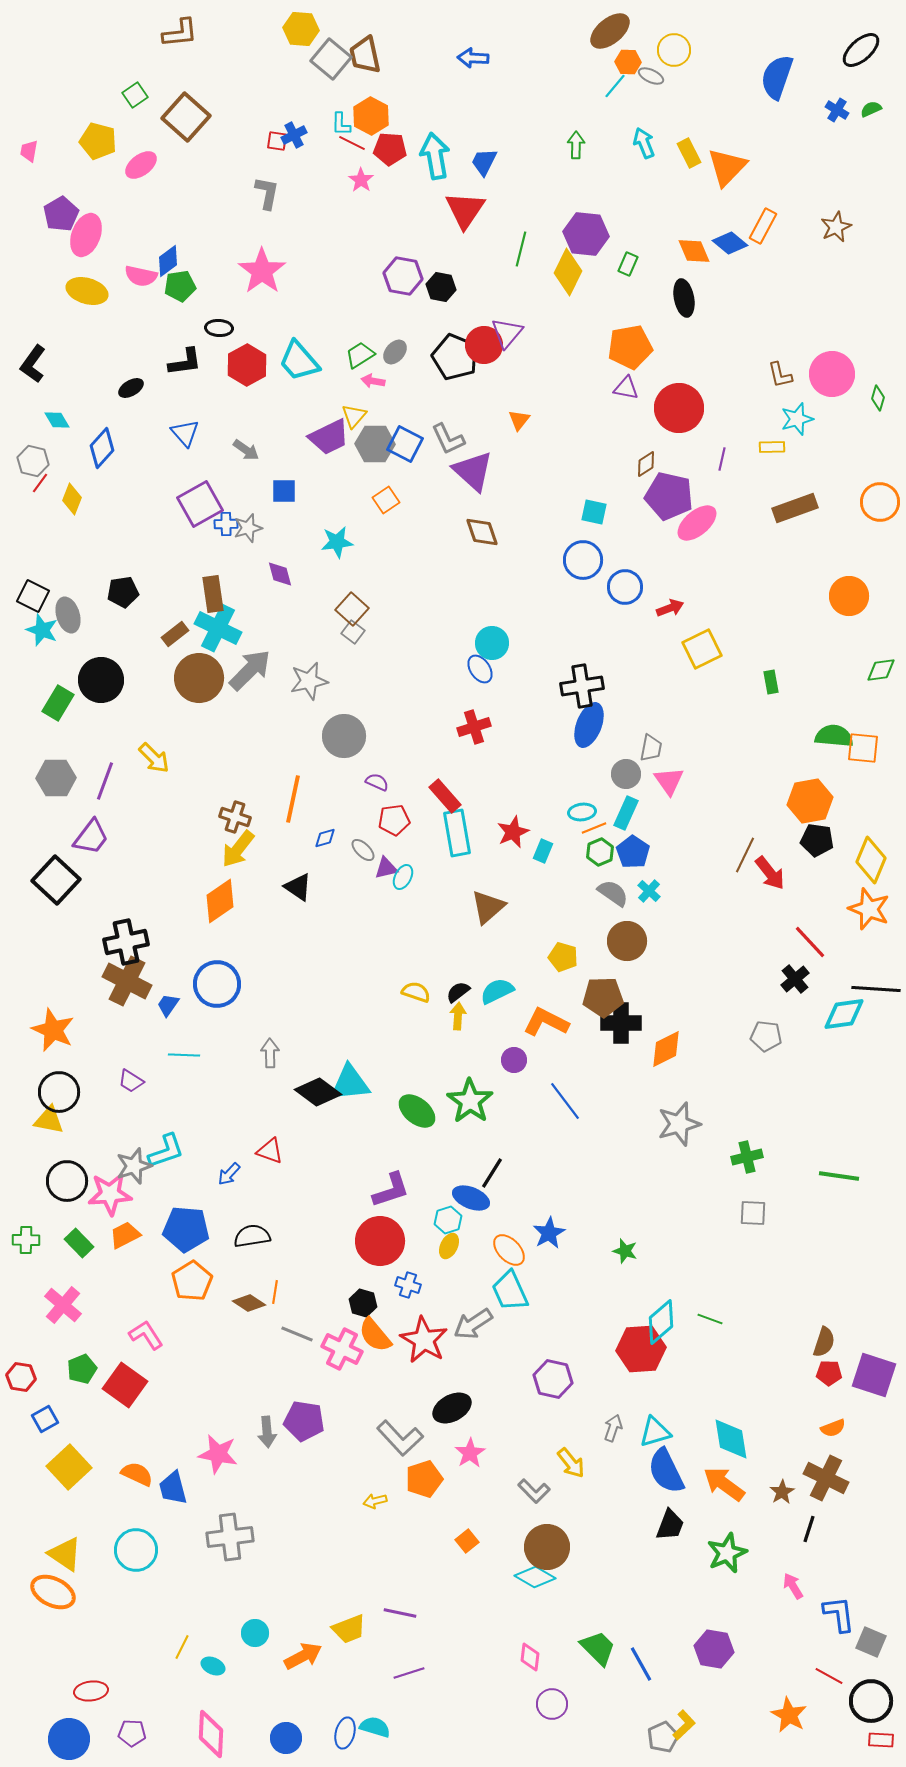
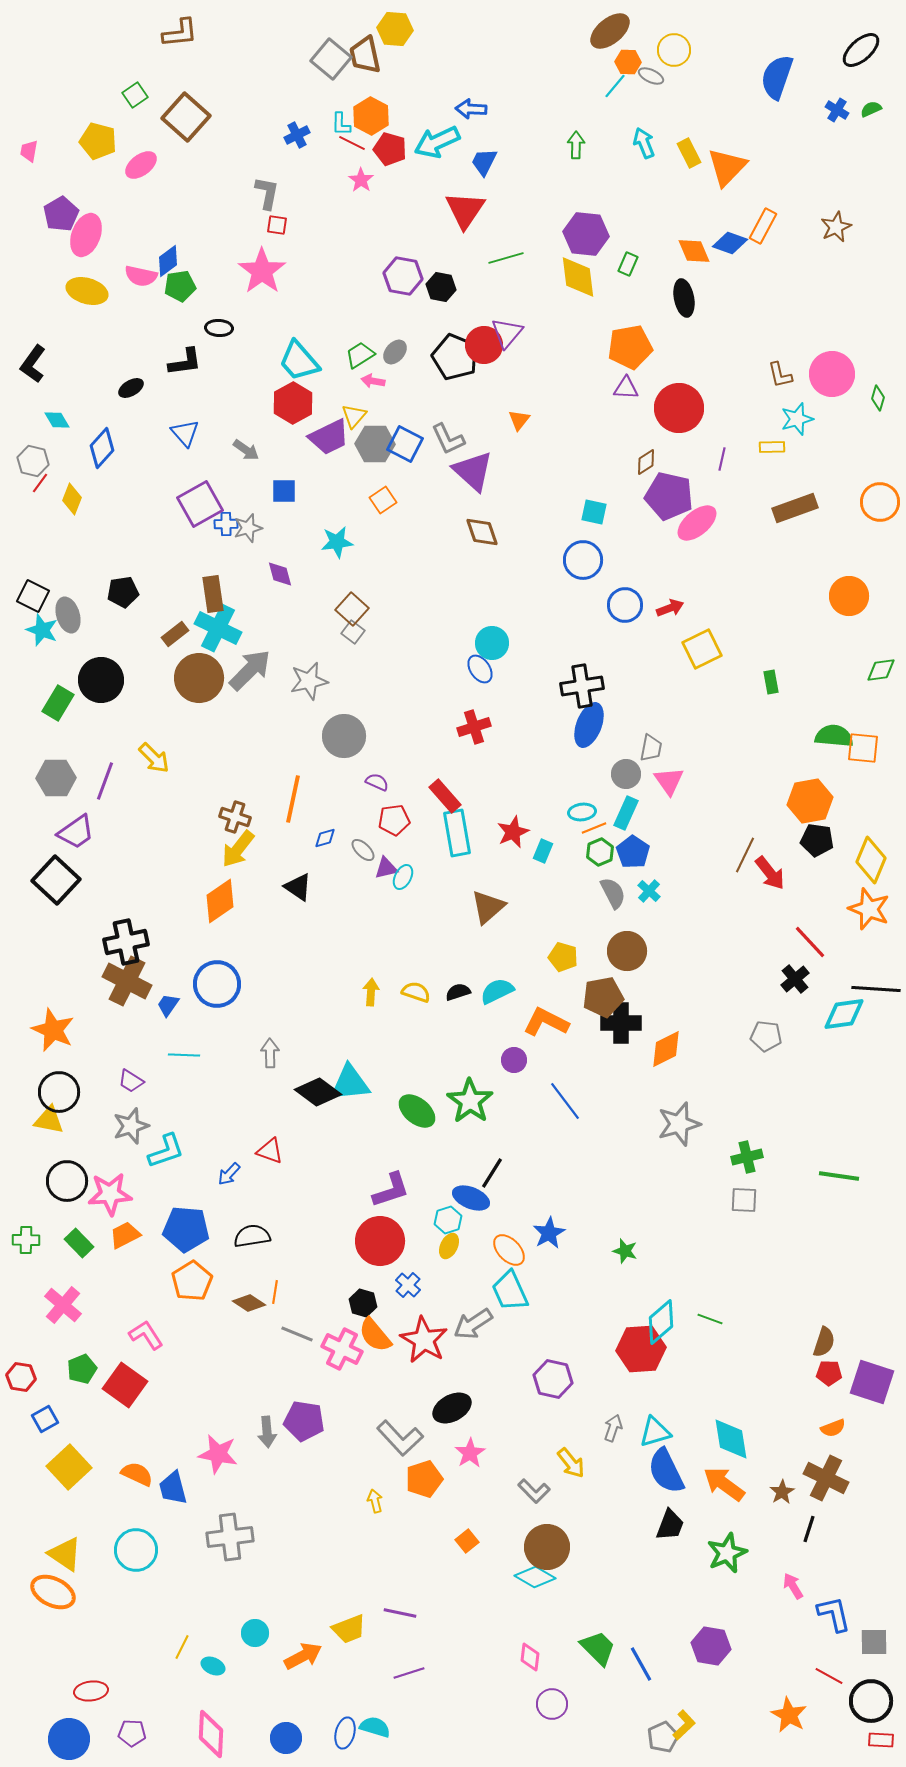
yellow hexagon at (301, 29): moved 94 px right
blue arrow at (473, 58): moved 2 px left, 51 px down
blue cross at (294, 135): moved 3 px right
red square at (277, 141): moved 84 px down
red pentagon at (390, 149): rotated 12 degrees clockwise
cyan arrow at (435, 156): moved 2 px right, 14 px up; rotated 105 degrees counterclockwise
blue diamond at (730, 243): rotated 20 degrees counterclockwise
green line at (521, 249): moved 15 px left, 9 px down; rotated 60 degrees clockwise
yellow diamond at (568, 272): moved 10 px right, 5 px down; rotated 33 degrees counterclockwise
red hexagon at (247, 365): moved 46 px right, 38 px down
purple triangle at (626, 388): rotated 8 degrees counterclockwise
brown diamond at (646, 464): moved 2 px up
orange square at (386, 500): moved 3 px left
blue circle at (625, 587): moved 18 px down
purple trapezoid at (91, 837): moved 15 px left, 5 px up; rotated 18 degrees clockwise
gray semicircle at (613, 893): rotated 28 degrees clockwise
brown circle at (627, 941): moved 10 px down
black semicircle at (458, 992): rotated 20 degrees clockwise
brown pentagon at (603, 997): rotated 9 degrees counterclockwise
yellow arrow at (458, 1016): moved 87 px left, 24 px up
gray star at (134, 1166): moved 3 px left, 40 px up
gray square at (753, 1213): moved 9 px left, 13 px up
blue cross at (408, 1285): rotated 25 degrees clockwise
purple square at (874, 1375): moved 2 px left, 7 px down
yellow arrow at (375, 1501): rotated 90 degrees clockwise
blue L-shape at (839, 1614): moved 5 px left; rotated 6 degrees counterclockwise
gray square at (871, 1642): moved 3 px right; rotated 24 degrees counterclockwise
purple hexagon at (714, 1649): moved 3 px left, 3 px up
